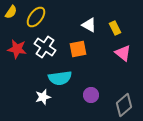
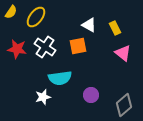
orange square: moved 3 px up
